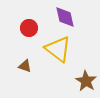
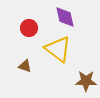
brown star: rotated 30 degrees counterclockwise
